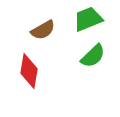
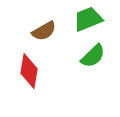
brown semicircle: moved 1 px right, 1 px down
